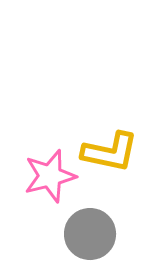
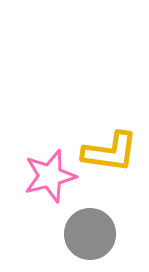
yellow L-shape: rotated 4 degrees counterclockwise
